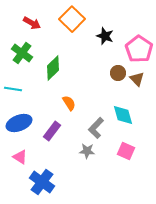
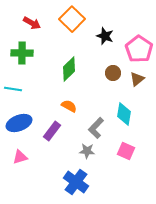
green cross: rotated 35 degrees counterclockwise
green diamond: moved 16 px right, 1 px down
brown circle: moved 5 px left
brown triangle: rotated 35 degrees clockwise
orange semicircle: moved 3 px down; rotated 28 degrees counterclockwise
cyan diamond: moved 1 px right, 1 px up; rotated 25 degrees clockwise
pink triangle: rotated 49 degrees counterclockwise
blue cross: moved 34 px right
